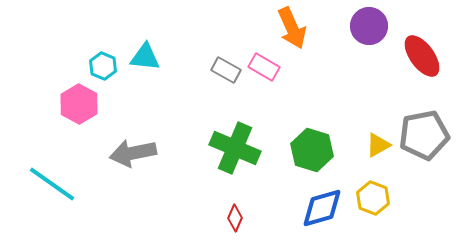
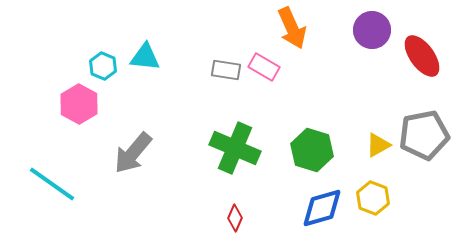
purple circle: moved 3 px right, 4 px down
gray rectangle: rotated 20 degrees counterclockwise
gray arrow: rotated 39 degrees counterclockwise
